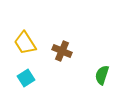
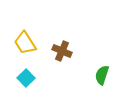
cyan square: rotated 12 degrees counterclockwise
